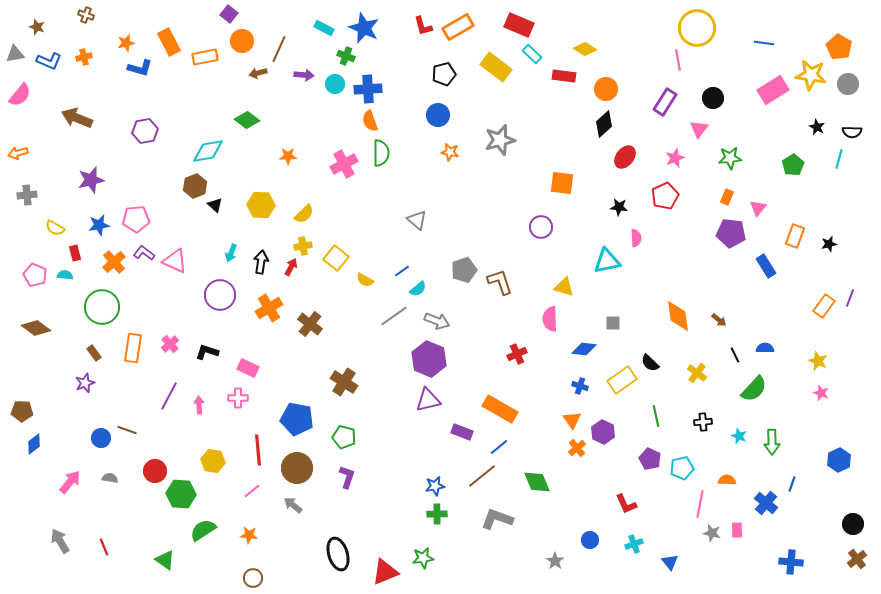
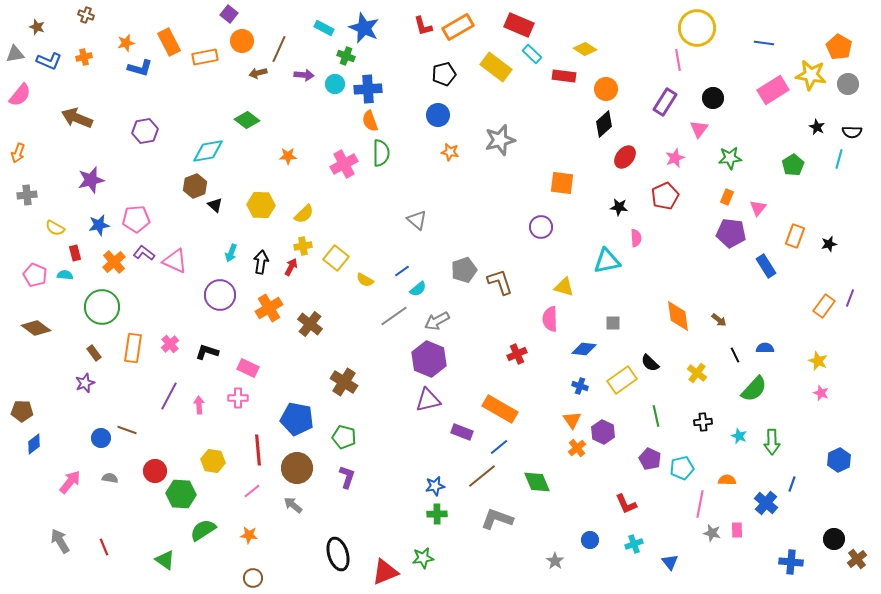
orange arrow at (18, 153): rotated 54 degrees counterclockwise
gray arrow at (437, 321): rotated 130 degrees clockwise
black circle at (853, 524): moved 19 px left, 15 px down
